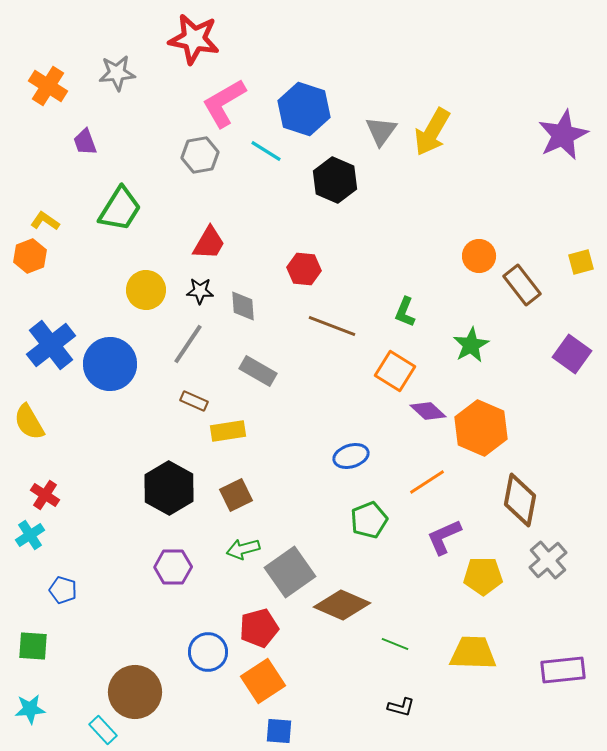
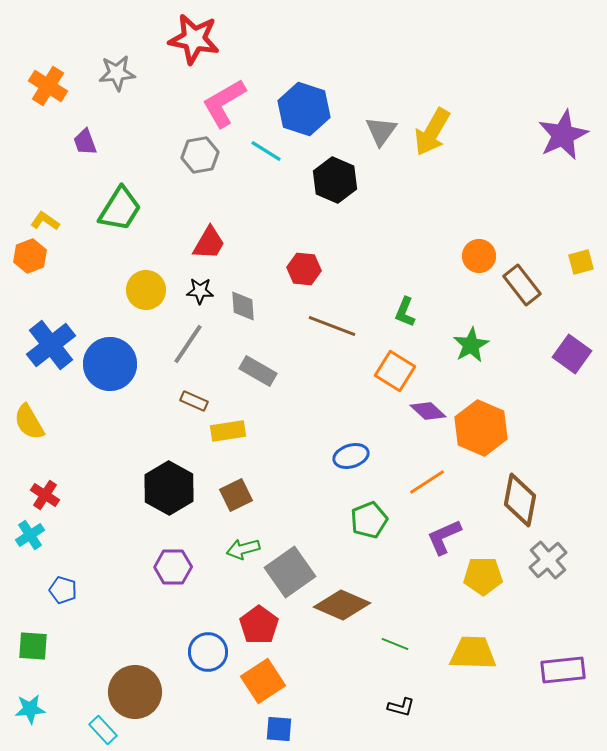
red pentagon at (259, 628): moved 3 px up; rotated 21 degrees counterclockwise
blue square at (279, 731): moved 2 px up
